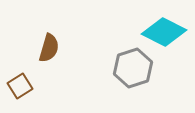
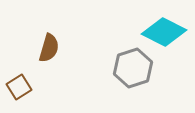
brown square: moved 1 px left, 1 px down
